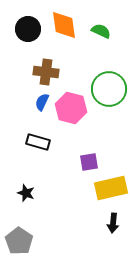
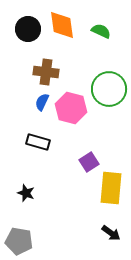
orange diamond: moved 2 px left
purple square: rotated 24 degrees counterclockwise
yellow rectangle: rotated 72 degrees counterclockwise
black arrow: moved 2 px left, 10 px down; rotated 60 degrees counterclockwise
gray pentagon: rotated 24 degrees counterclockwise
